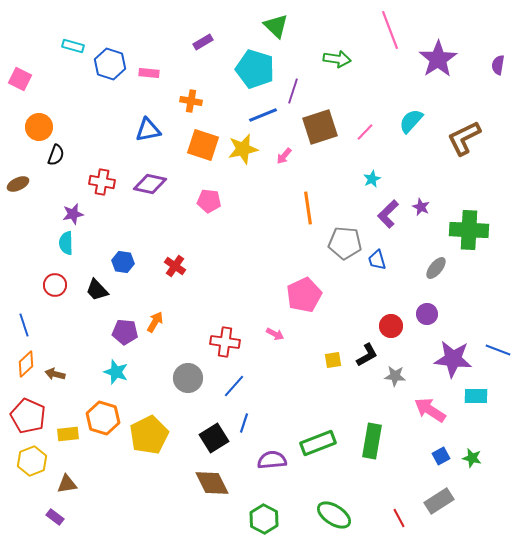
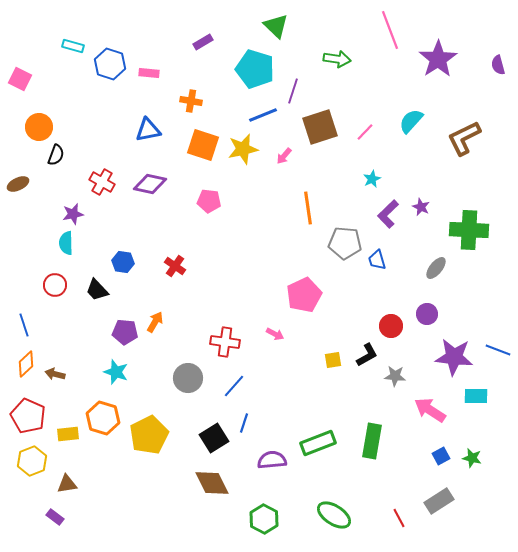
purple semicircle at (498, 65): rotated 24 degrees counterclockwise
red cross at (102, 182): rotated 20 degrees clockwise
purple star at (453, 359): moved 1 px right, 2 px up
